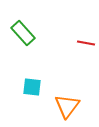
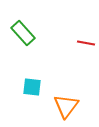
orange triangle: moved 1 px left
